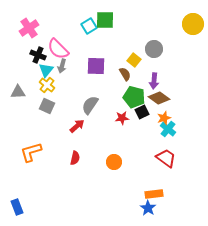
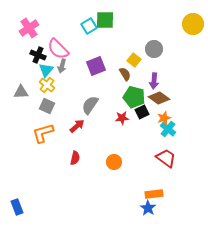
purple square: rotated 24 degrees counterclockwise
gray triangle: moved 3 px right
orange L-shape: moved 12 px right, 19 px up
